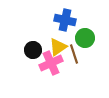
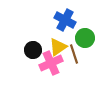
blue cross: rotated 15 degrees clockwise
